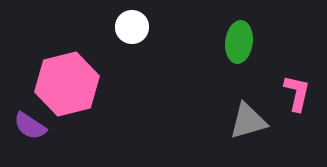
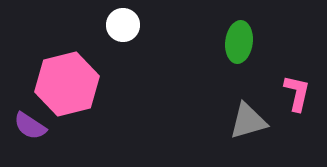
white circle: moved 9 px left, 2 px up
